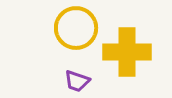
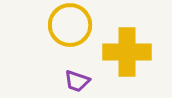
yellow circle: moved 6 px left, 3 px up
